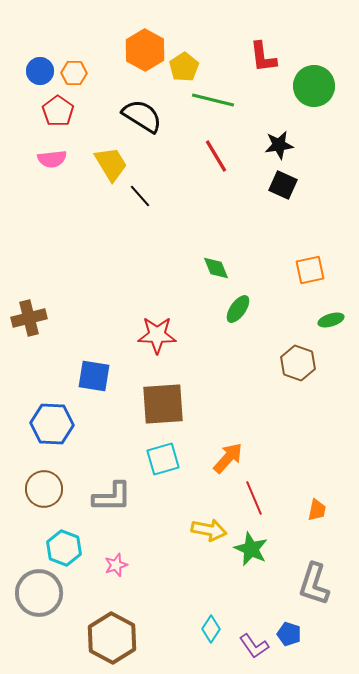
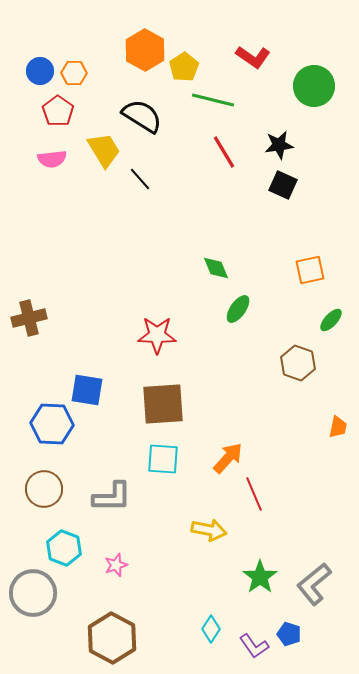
red L-shape at (263, 57): moved 10 px left; rotated 48 degrees counterclockwise
red line at (216, 156): moved 8 px right, 4 px up
yellow trapezoid at (111, 164): moved 7 px left, 14 px up
black line at (140, 196): moved 17 px up
green ellipse at (331, 320): rotated 30 degrees counterclockwise
blue square at (94, 376): moved 7 px left, 14 px down
cyan square at (163, 459): rotated 20 degrees clockwise
red line at (254, 498): moved 4 px up
orange trapezoid at (317, 510): moved 21 px right, 83 px up
green star at (251, 549): moved 9 px right, 28 px down; rotated 12 degrees clockwise
gray L-shape at (314, 584): rotated 33 degrees clockwise
gray circle at (39, 593): moved 6 px left
